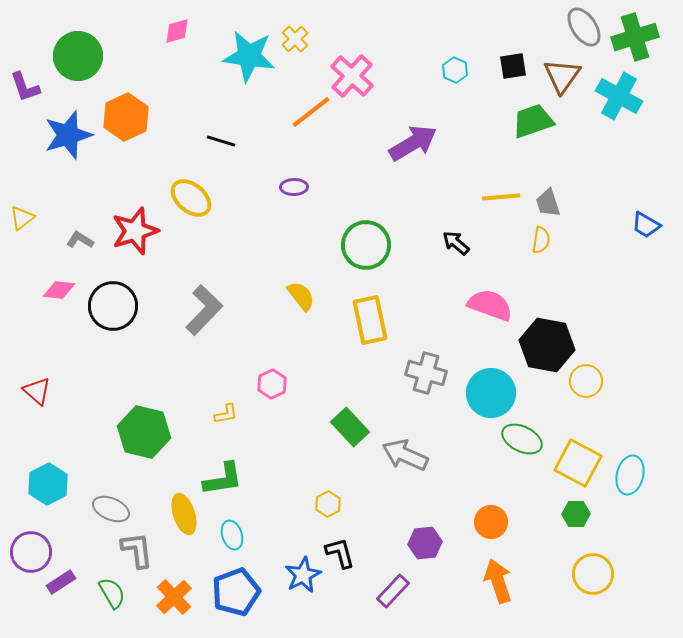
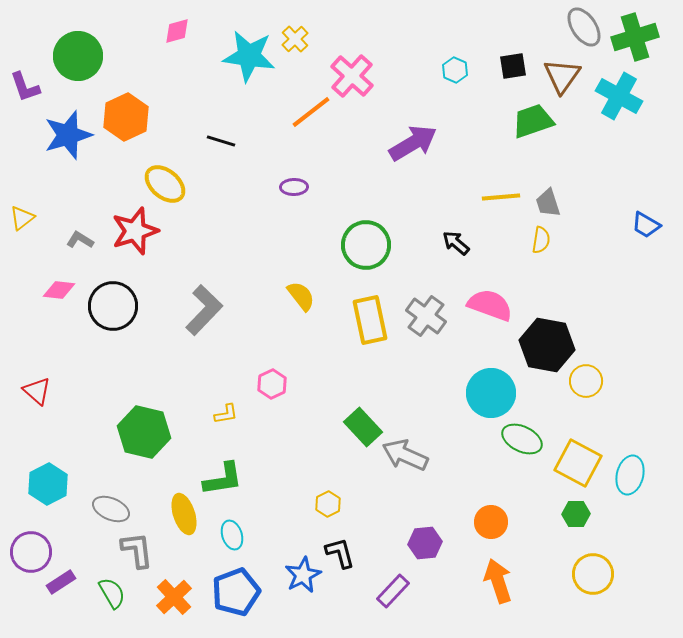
yellow ellipse at (191, 198): moved 26 px left, 14 px up
gray cross at (426, 373): moved 57 px up; rotated 21 degrees clockwise
green rectangle at (350, 427): moved 13 px right
